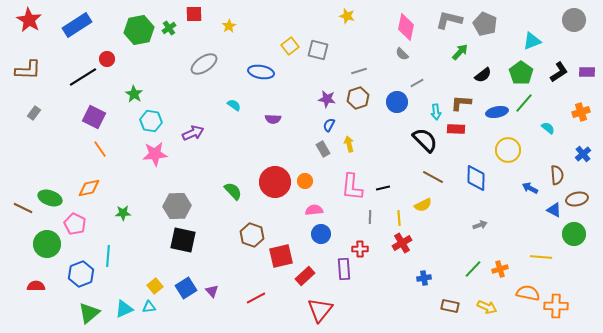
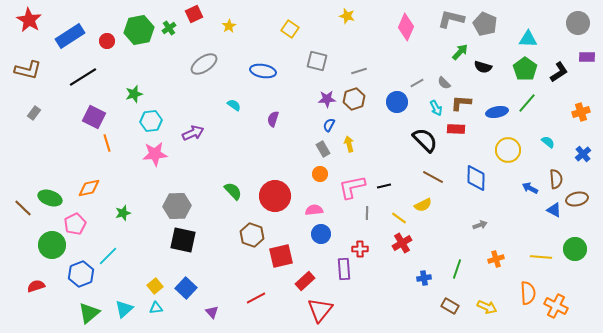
red square at (194, 14): rotated 24 degrees counterclockwise
gray L-shape at (449, 20): moved 2 px right, 1 px up
gray circle at (574, 20): moved 4 px right, 3 px down
blue rectangle at (77, 25): moved 7 px left, 11 px down
pink diamond at (406, 27): rotated 12 degrees clockwise
cyan triangle at (532, 41): moved 4 px left, 2 px up; rotated 24 degrees clockwise
yellow square at (290, 46): moved 17 px up; rotated 18 degrees counterclockwise
gray square at (318, 50): moved 1 px left, 11 px down
gray semicircle at (402, 54): moved 42 px right, 29 px down
red circle at (107, 59): moved 18 px up
brown L-shape at (28, 70): rotated 12 degrees clockwise
blue ellipse at (261, 72): moved 2 px right, 1 px up
purple rectangle at (587, 72): moved 15 px up
green pentagon at (521, 73): moved 4 px right, 4 px up
black semicircle at (483, 75): moved 8 px up; rotated 54 degrees clockwise
green star at (134, 94): rotated 24 degrees clockwise
brown hexagon at (358, 98): moved 4 px left, 1 px down
purple star at (327, 99): rotated 12 degrees counterclockwise
green line at (524, 103): moved 3 px right
cyan arrow at (436, 112): moved 4 px up; rotated 21 degrees counterclockwise
purple semicircle at (273, 119): rotated 105 degrees clockwise
cyan hexagon at (151, 121): rotated 15 degrees counterclockwise
cyan semicircle at (548, 128): moved 14 px down
orange line at (100, 149): moved 7 px right, 6 px up; rotated 18 degrees clockwise
brown semicircle at (557, 175): moved 1 px left, 4 px down
orange circle at (305, 181): moved 15 px right, 7 px up
red circle at (275, 182): moved 14 px down
pink L-shape at (352, 187): rotated 72 degrees clockwise
black line at (383, 188): moved 1 px right, 2 px up
brown line at (23, 208): rotated 18 degrees clockwise
green star at (123, 213): rotated 14 degrees counterclockwise
gray line at (370, 217): moved 3 px left, 4 px up
yellow line at (399, 218): rotated 49 degrees counterclockwise
pink pentagon at (75, 224): rotated 20 degrees clockwise
green circle at (574, 234): moved 1 px right, 15 px down
green circle at (47, 244): moved 5 px right, 1 px down
cyan line at (108, 256): rotated 40 degrees clockwise
green line at (473, 269): moved 16 px left; rotated 24 degrees counterclockwise
orange cross at (500, 269): moved 4 px left, 10 px up
red rectangle at (305, 276): moved 5 px down
red semicircle at (36, 286): rotated 18 degrees counterclockwise
blue square at (186, 288): rotated 15 degrees counterclockwise
purple triangle at (212, 291): moved 21 px down
orange semicircle at (528, 293): rotated 75 degrees clockwise
brown rectangle at (450, 306): rotated 18 degrees clockwise
orange cross at (556, 306): rotated 25 degrees clockwise
cyan triangle at (149, 307): moved 7 px right, 1 px down
cyan triangle at (124, 309): rotated 18 degrees counterclockwise
